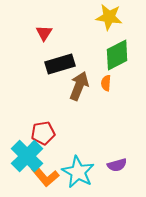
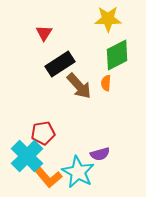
yellow star: moved 1 px left, 2 px down; rotated 8 degrees counterclockwise
black rectangle: rotated 16 degrees counterclockwise
brown arrow: rotated 116 degrees clockwise
purple semicircle: moved 17 px left, 11 px up
orange L-shape: moved 3 px right, 1 px down
